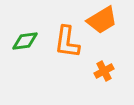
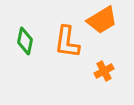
green diamond: rotated 72 degrees counterclockwise
